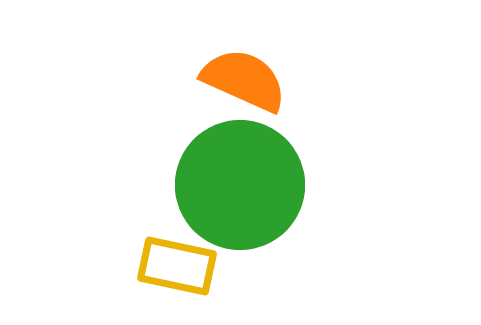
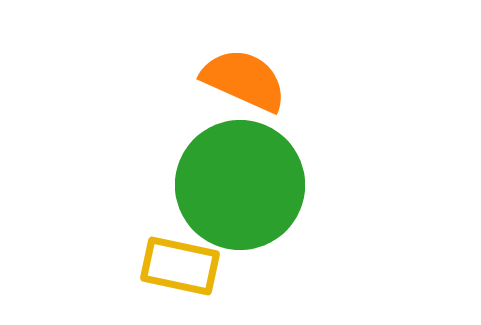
yellow rectangle: moved 3 px right
